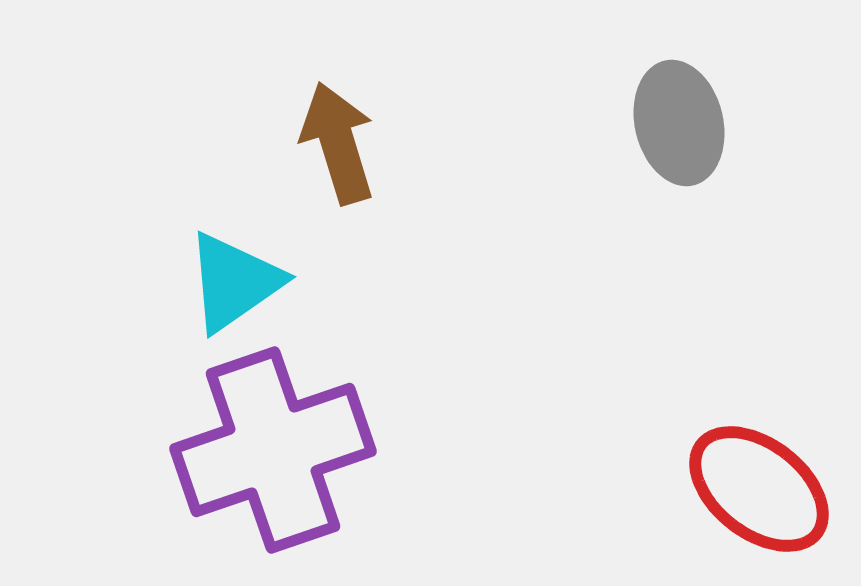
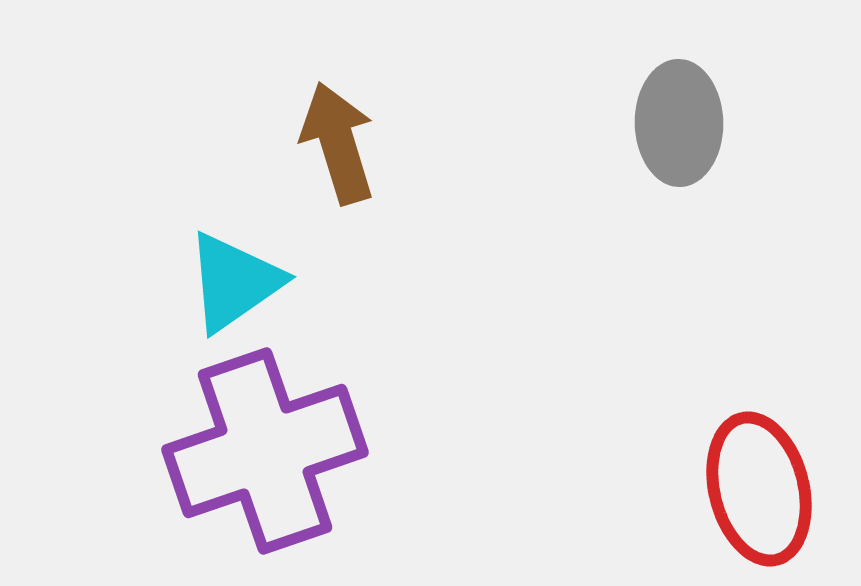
gray ellipse: rotated 12 degrees clockwise
purple cross: moved 8 px left, 1 px down
red ellipse: rotated 38 degrees clockwise
